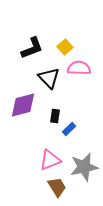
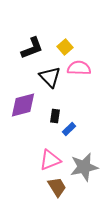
black triangle: moved 1 px right, 1 px up
